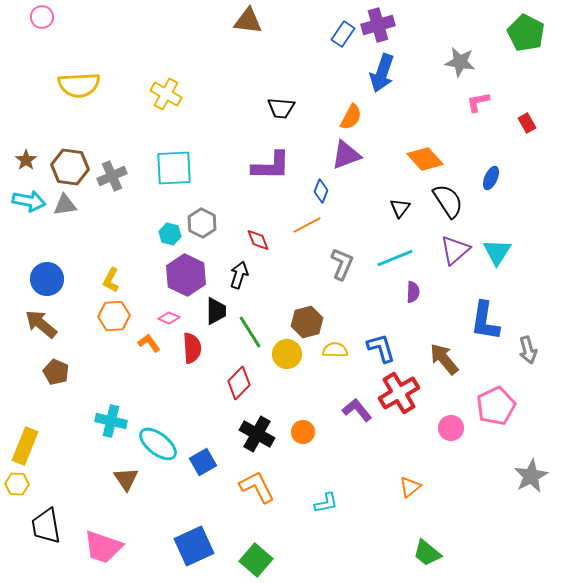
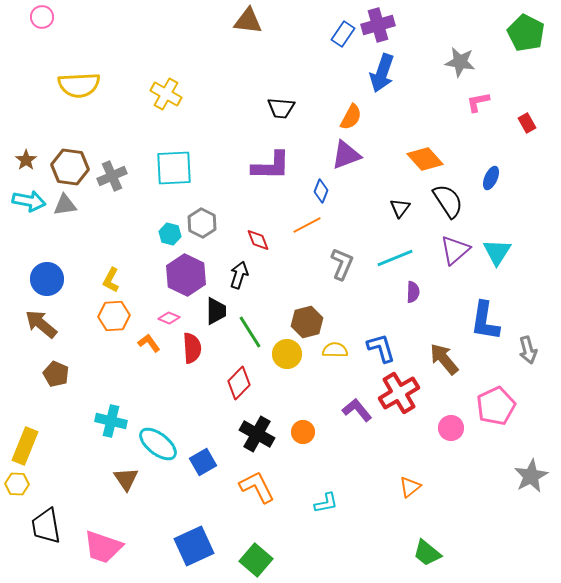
brown pentagon at (56, 372): moved 2 px down
